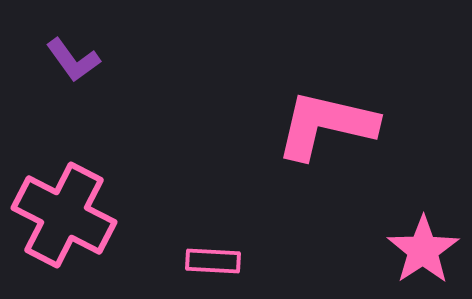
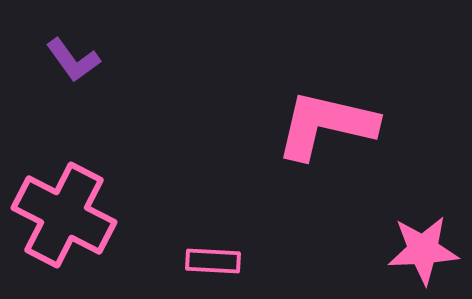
pink star: rotated 30 degrees clockwise
